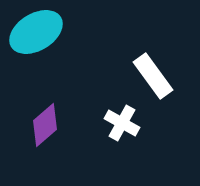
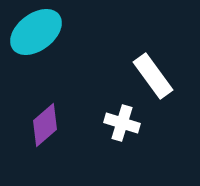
cyan ellipse: rotated 6 degrees counterclockwise
white cross: rotated 12 degrees counterclockwise
